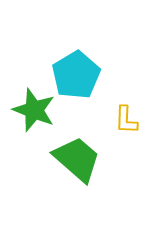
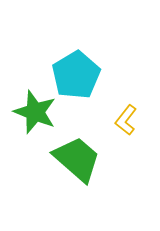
green star: moved 1 px right, 2 px down
yellow L-shape: rotated 36 degrees clockwise
